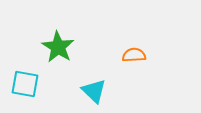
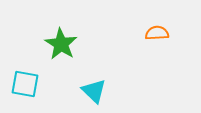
green star: moved 3 px right, 3 px up
orange semicircle: moved 23 px right, 22 px up
